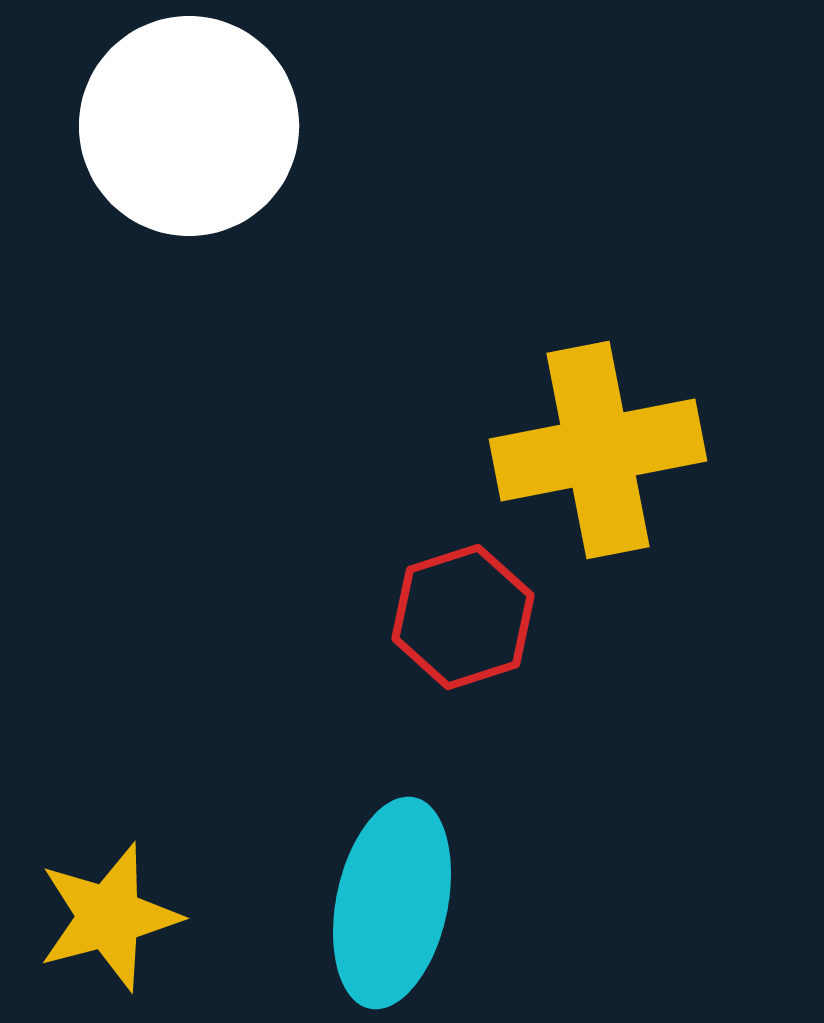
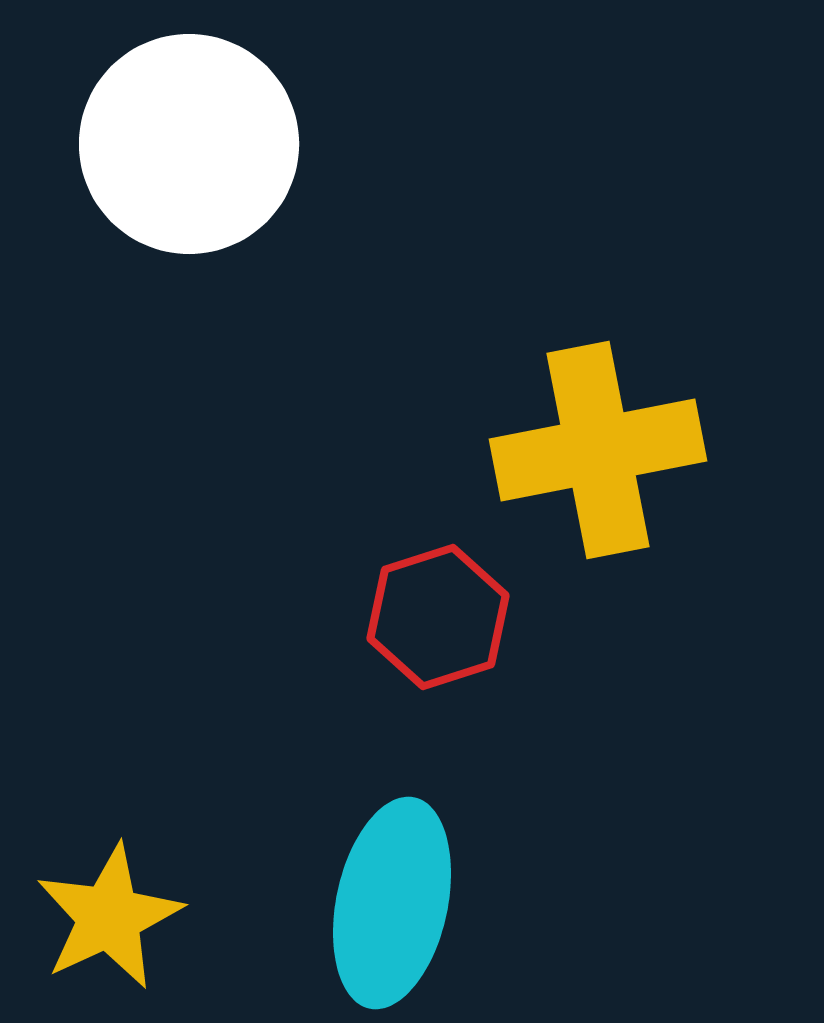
white circle: moved 18 px down
red hexagon: moved 25 px left
yellow star: rotated 10 degrees counterclockwise
